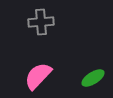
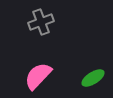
gray cross: rotated 15 degrees counterclockwise
